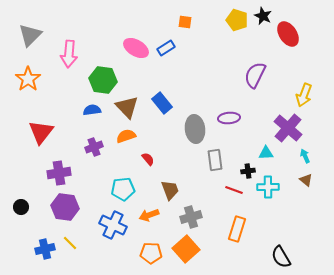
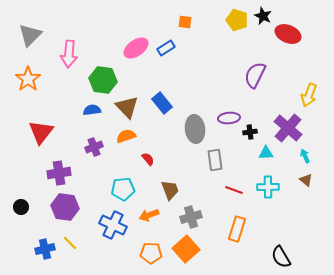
red ellipse at (288, 34): rotated 35 degrees counterclockwise
pink ellipse at (136, 48): rotated 65 degrees counterclockwise
yellow arrow at (304, 95): moved 5 px right
black cross at (248, 171): moved 2 px right, 39 px up
